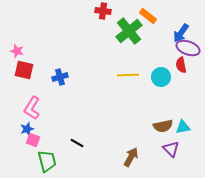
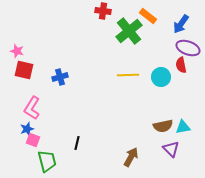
blue arrow: moved 9 px up
black line: rotated 72 degrees clockwise
